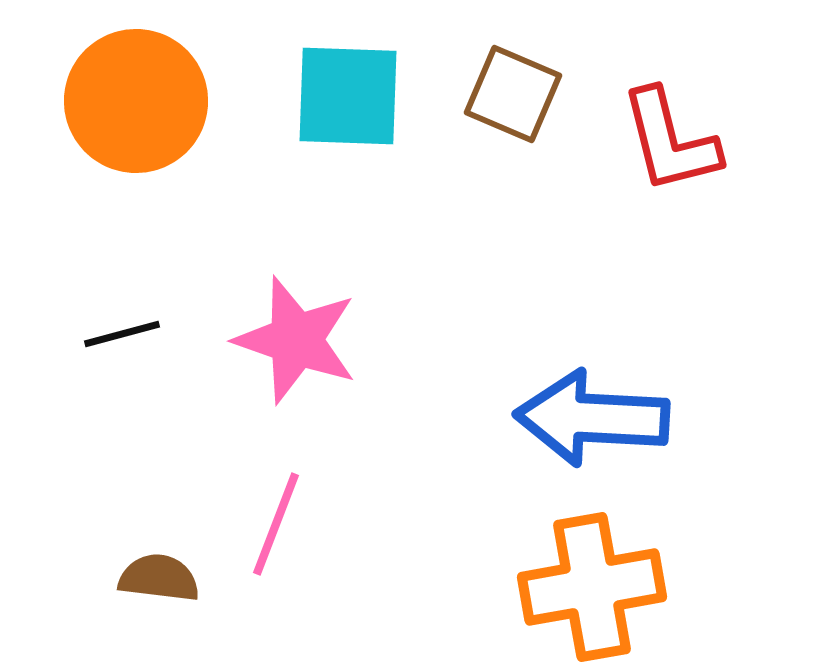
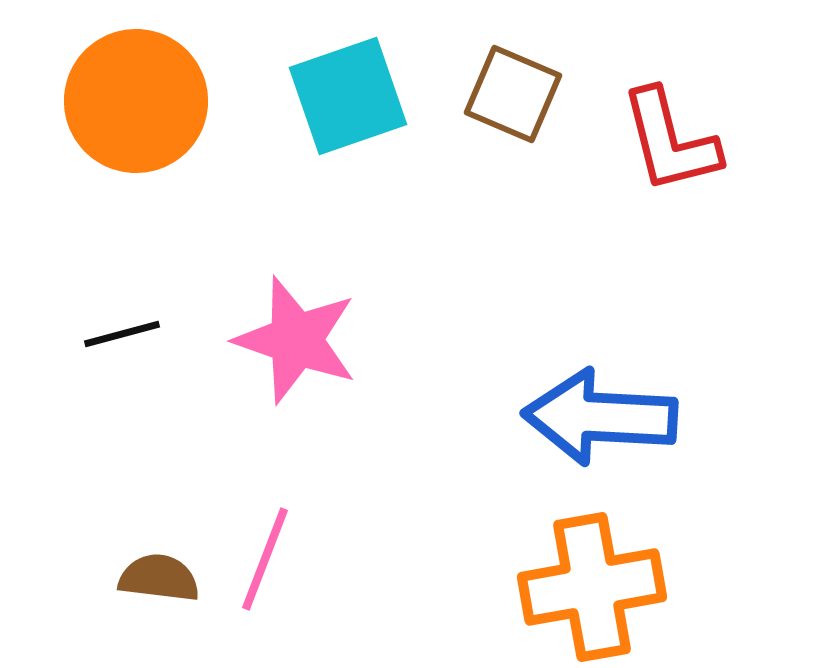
cyan square: rotated 21 degrees counterclockwise
blue arrow: moved 8 px right, 1 px up
pink line: moved 11 px left, 35 px down
